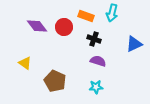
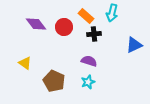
orange rectangle: rotated 21 degrees clockwise
purple diamond: moved 1 px left, 2 px up
black cross: moved 5 px up; rotated 24 degrees counterclockwise
blue triangle: moved 1 px down
purple semicircle: moved 9 px left
brown pentagon: moved 1 px left
cyan star: moved 8 px left, 5 px up; rotated 16 degrees counterclockwise
